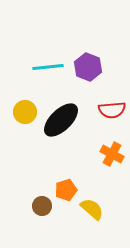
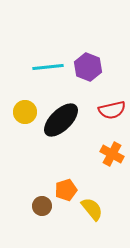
red semicircle: rotated 8 degrees counterclockwise
yellow semicircle: rotated 10 degrees clockwise
